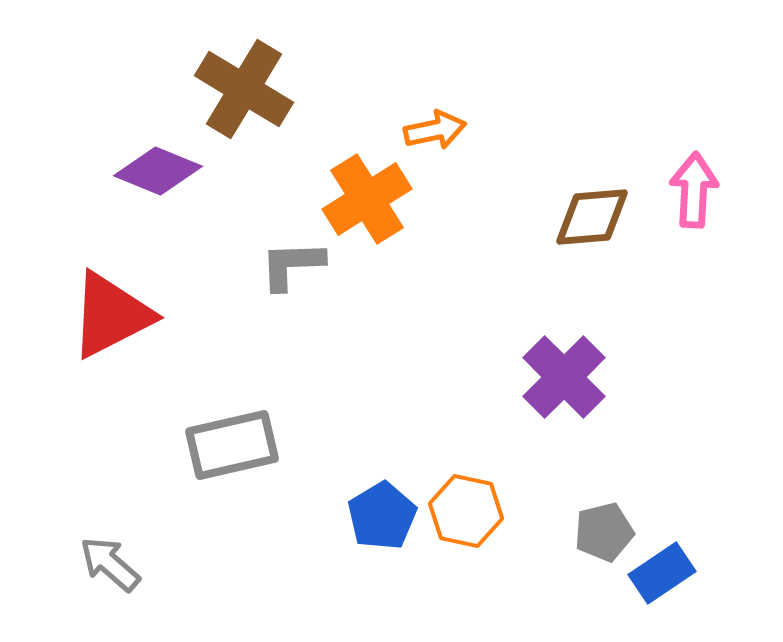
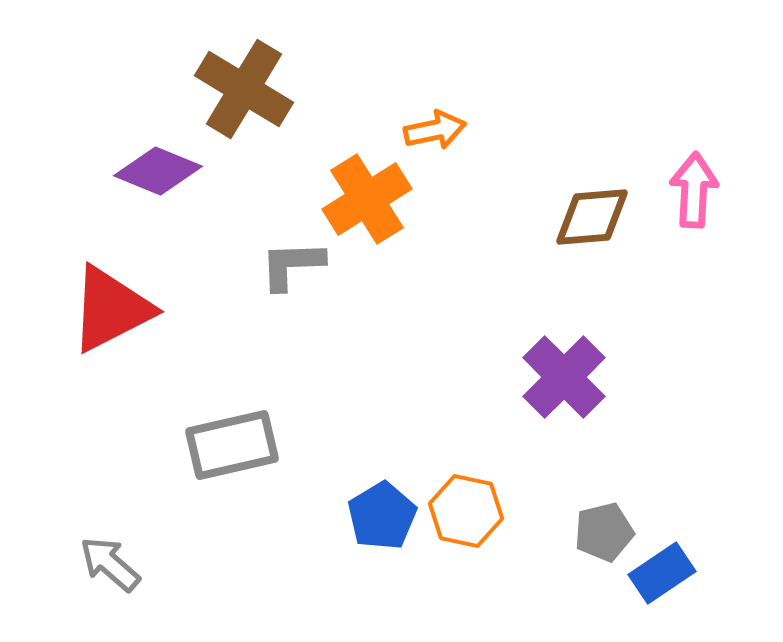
red triangle: moved 6 px up
